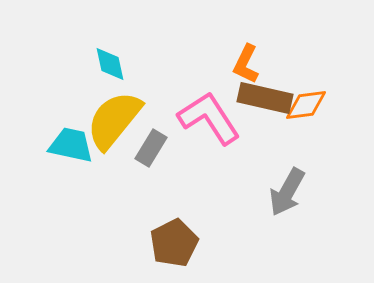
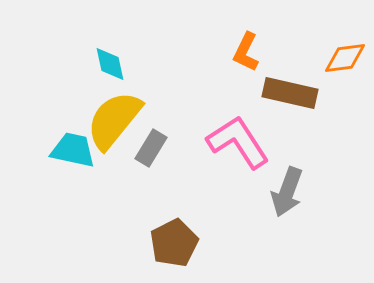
orange L-shape: moved 12 px up
brown rectangle: moved 25 px right, 5 px up
orange diamond: moved 39 px right, 47 px up
pink L-shape: moved 29 px right, 24 px down
cyan trapezoid: moved 2 px right, 5 px down
gray arrow: rotated 9 degrees counterclockwise
